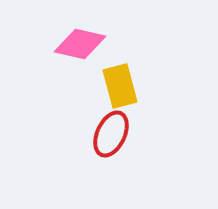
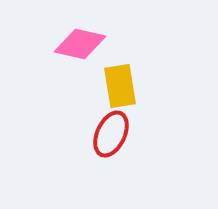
yellow rectangle: rotated 6 degrees clockwise
